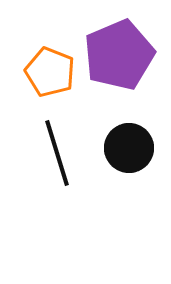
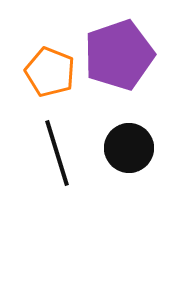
purple pentagon: rotated 4 degrees clockwise
